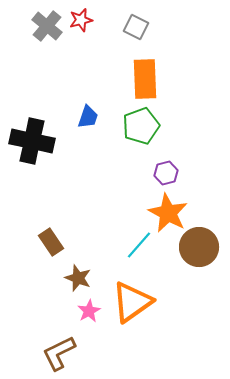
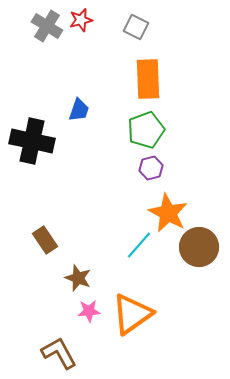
gray cross: rotated 8 degrees counterclockwise
orange rectangle: moved 3 px right
blue trapezoid: moved 9 px left, 7 px up
green pentagon: moved 5 px right, 4 px down
purple hexagon: moved 15 px left, 5 px up
brown rectangle: moved 6 px left, 2 px up
orange triangle: moved 12 px down
pink star: rotated 25 degrees clockwise
brown L-shape: rotated 87 degrees clockwise
